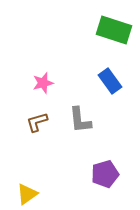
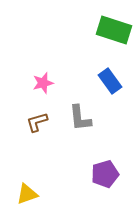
gray L-shape: moved 2 px up
yellow triangle: rotated 15 degrees clockwise
